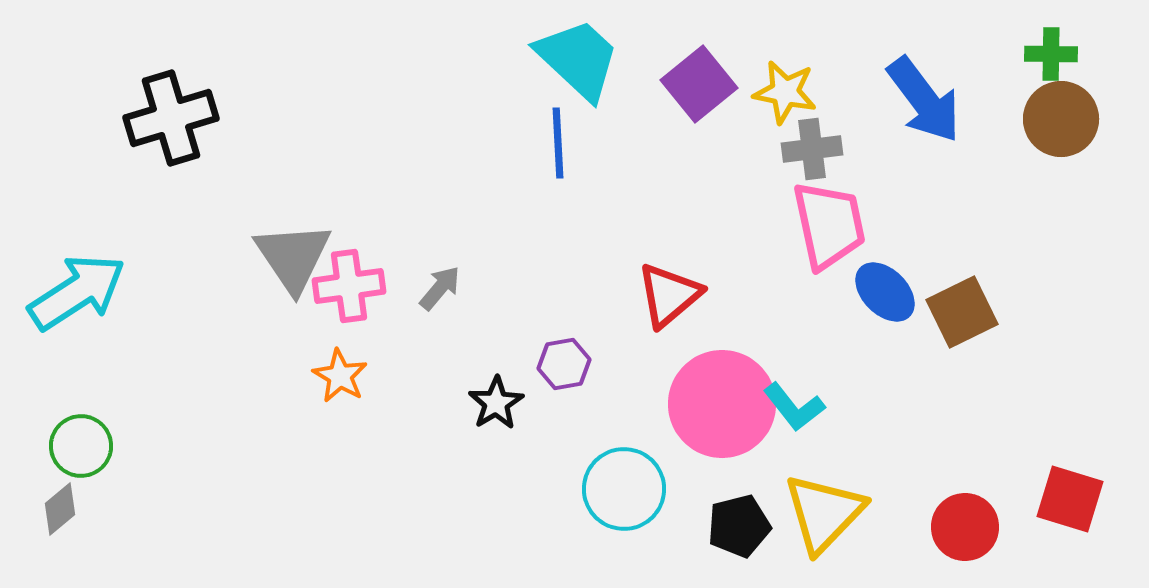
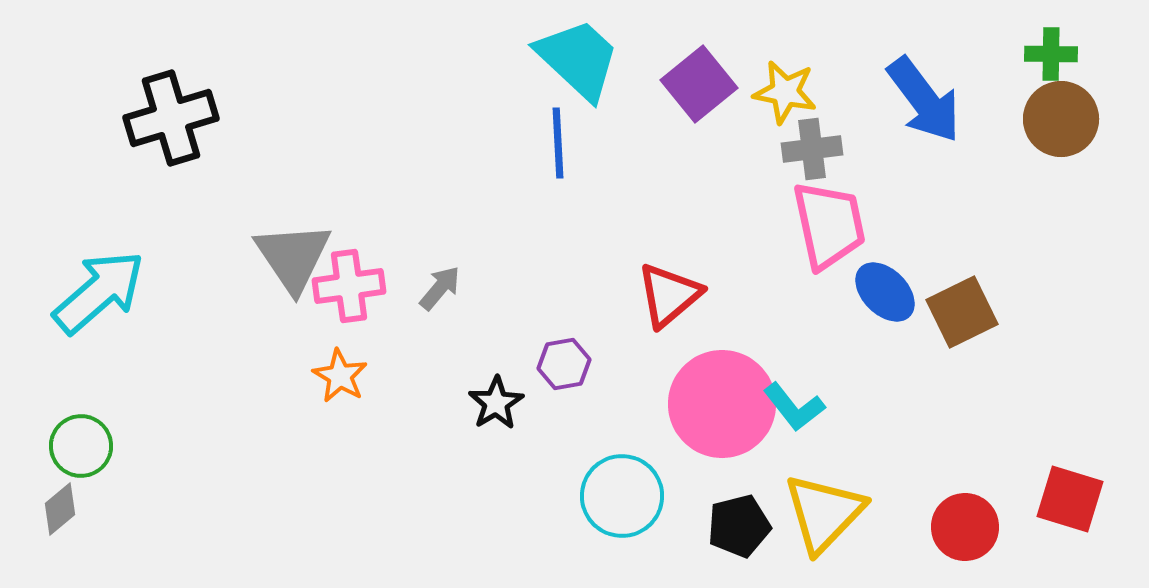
cyan arrow: moved 22 px right; rotated 8 degrees counterclockwise
cyan circle: moved 2 px left, 7 px down
